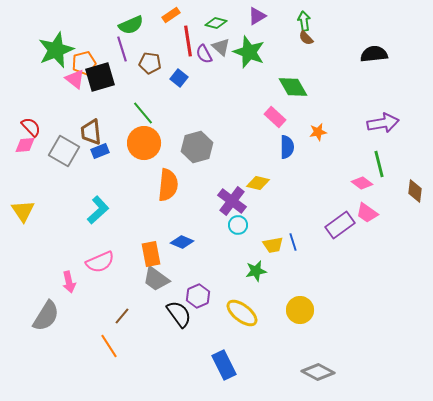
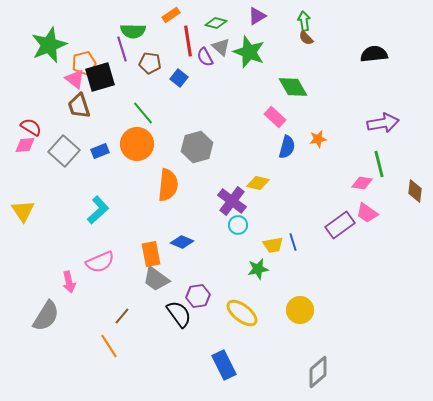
green semicircle at (131, 25): moved 2 px right, 6 px down; rotated 25 degrees clockwise
green star at (56, 50): moved 7 px left, 5 px up
purple semicircle at (204, 54): moved 1 px right, 3 px down
red semicircle at (31, 127): rotated 15 degrees counterclockwise
brown trapezoid at (91, 132): moved 12 px left, 26 px up; rotated 12 degrees counterclockwise
orange star at (318, 132): moved 7 px down
orange circle at (144, 143): moved 7 px left, 1 px down
blue semicircle at (287, 147): rotated 15 degrees clockwise
gray square at (64, 151): rotated 12 degrees clockwise
pink diamond at (362, 183): rotated 30 degrees counterclockwise
green star at (256, 271): moved 2 px right, 2 px up
purple hexagon at (198, 296): rotated 15 degrees clockwise
gray diamond at (318, 372): rotated 68 degrees counterclockwise
